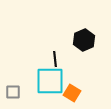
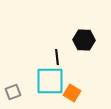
black hexagon: rotated 25 degrees clockwise
black line: moved 2 px right, 2 px up
gray square: rotated 21 degrees counterclockwise
